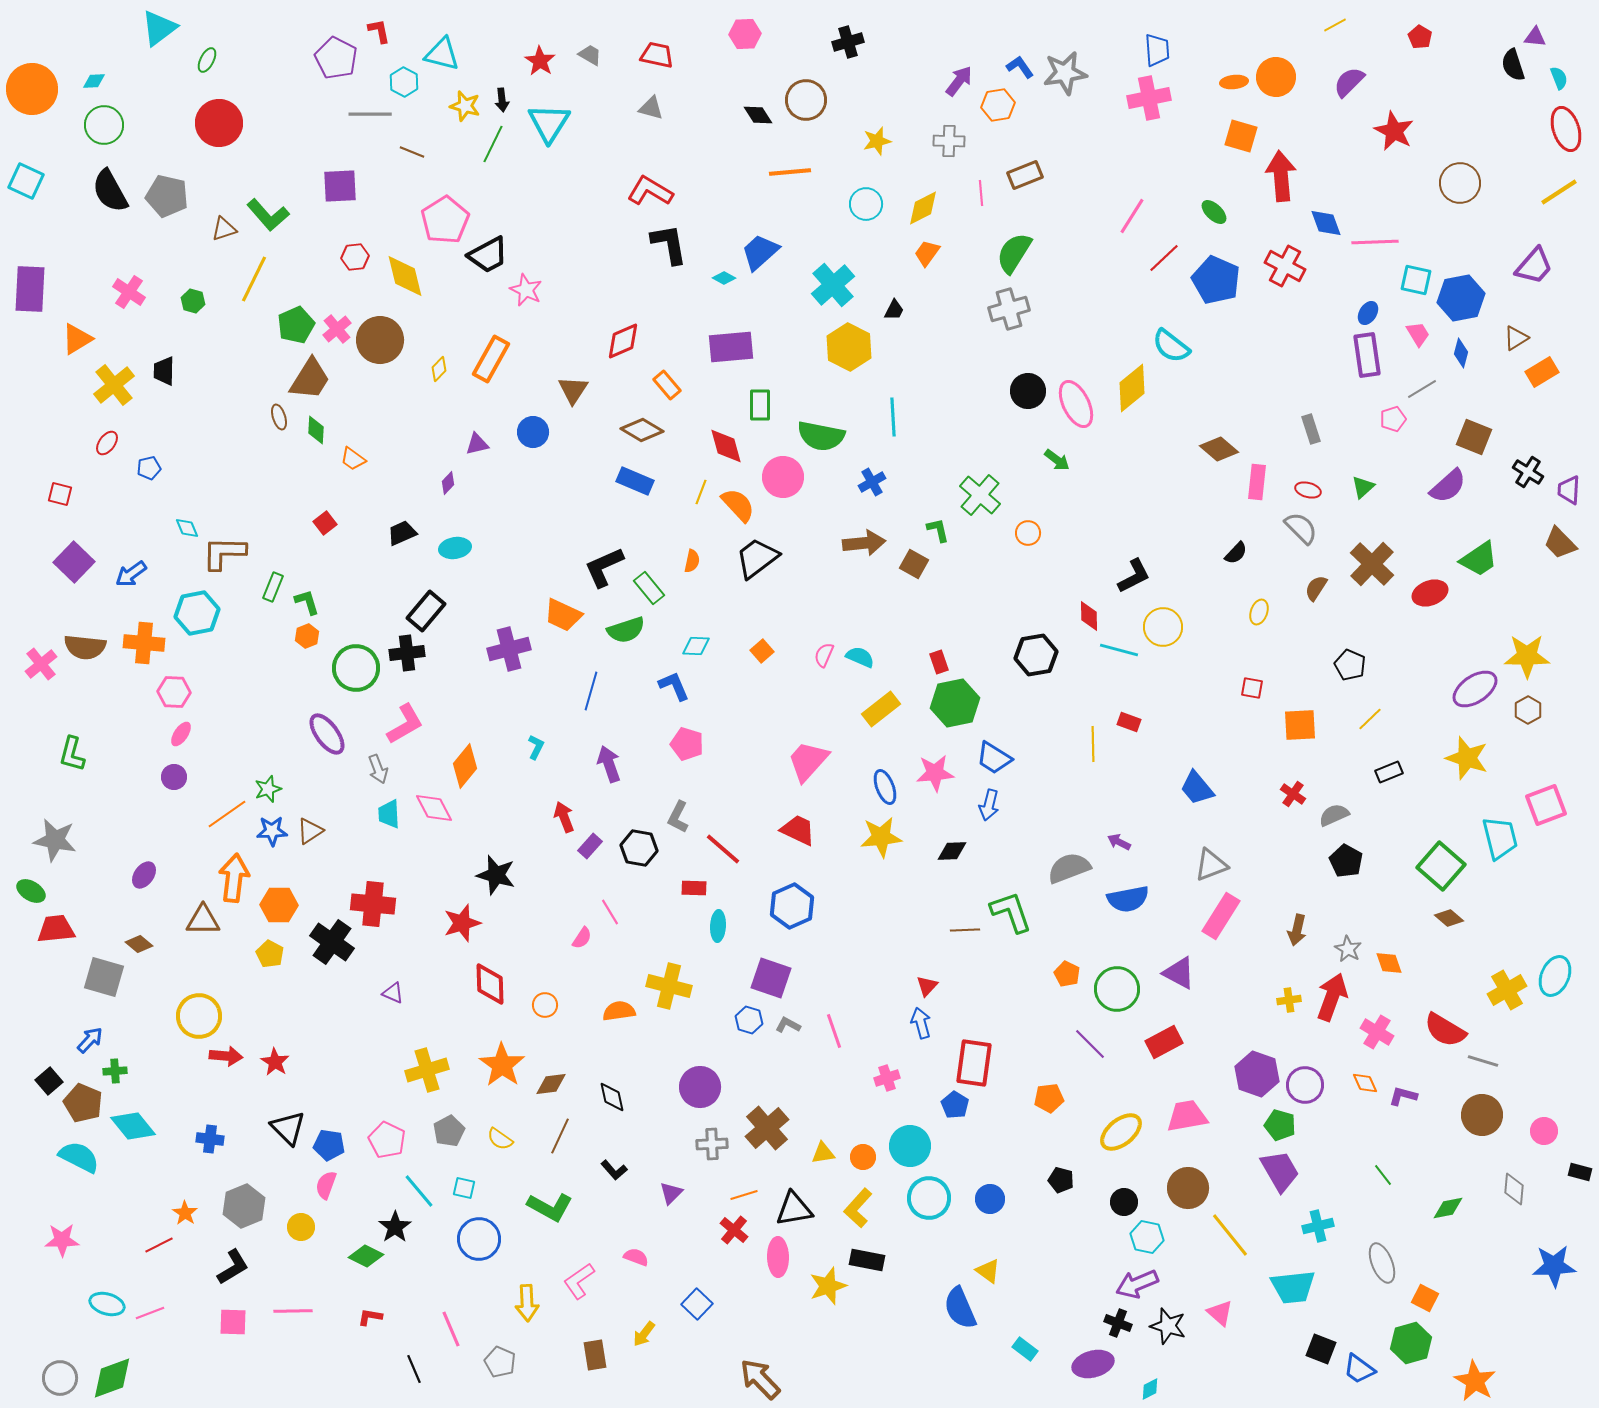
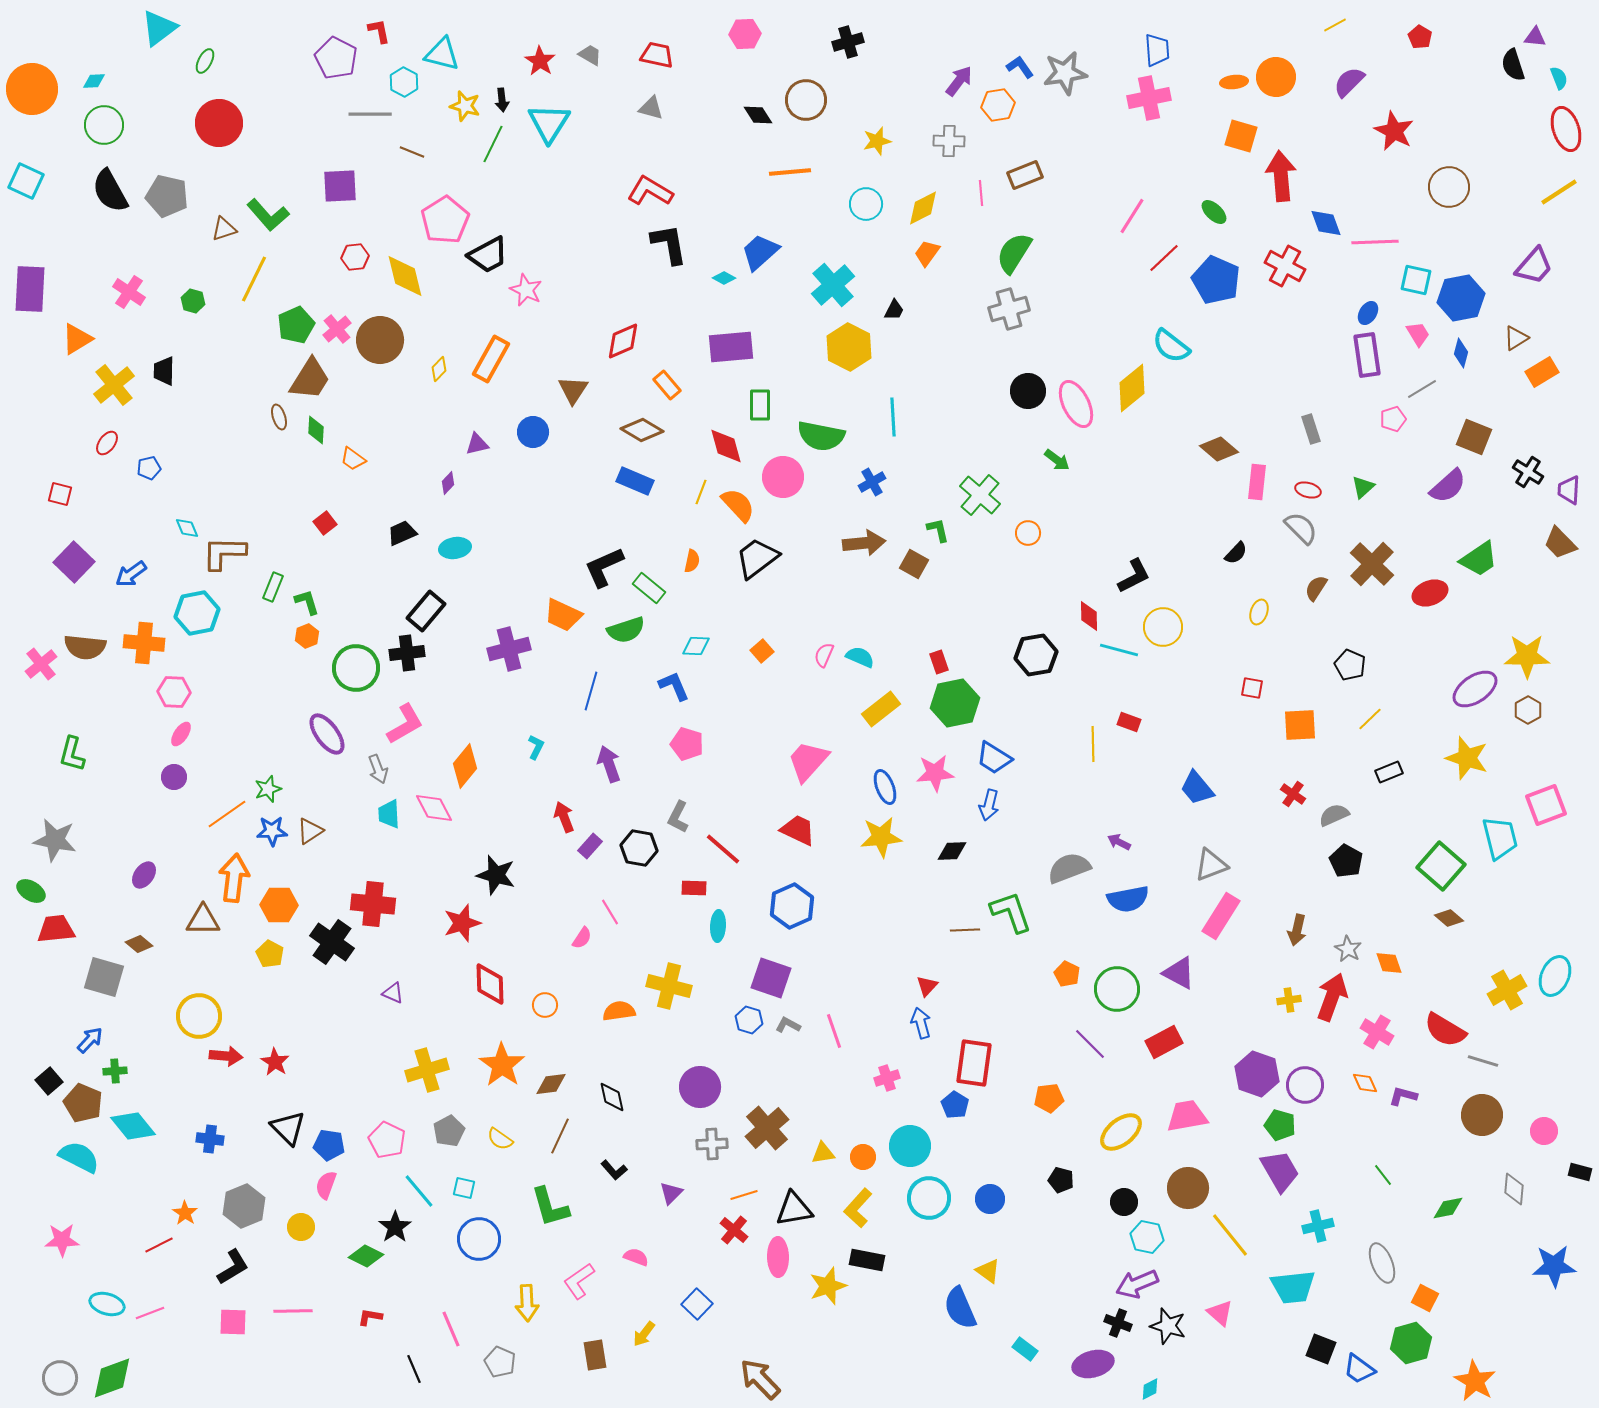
green ellipse at (207, 60): moved 2 px left, 1 px down
brown circle at (1460, 183): moved 11 px left, 4 px down
green rectangle at (649, 588): rotated 12 degrees counterclockwise
green L-shape at (550, 1207): rotated 45 degrees clockwise
